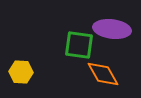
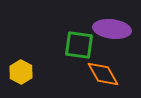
yellow hexagon: rotated 25 degrees clockwise
